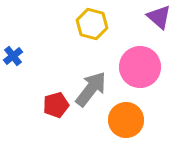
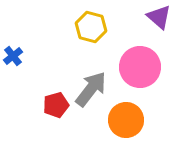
yellow hexagon: moved 1 px left, 3 px down
